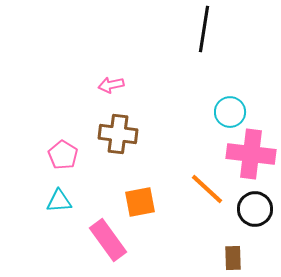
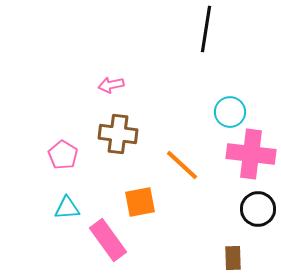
black line: moved 2 px right
orange line: moved 25 px left, 24 px up
cyan triangle: moved 8 px right, 7 px down
black circle: moved 3 px right
